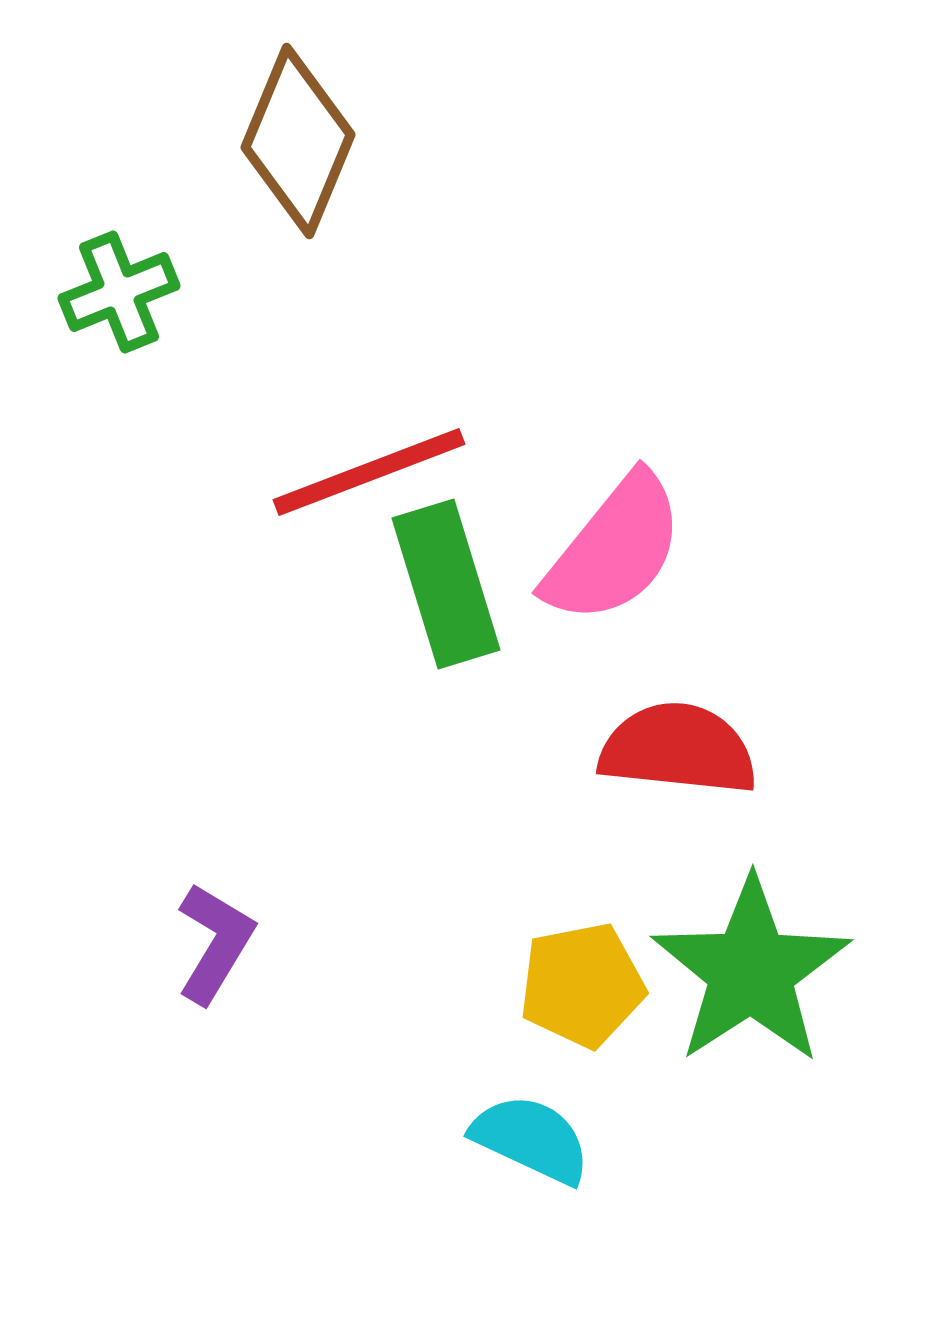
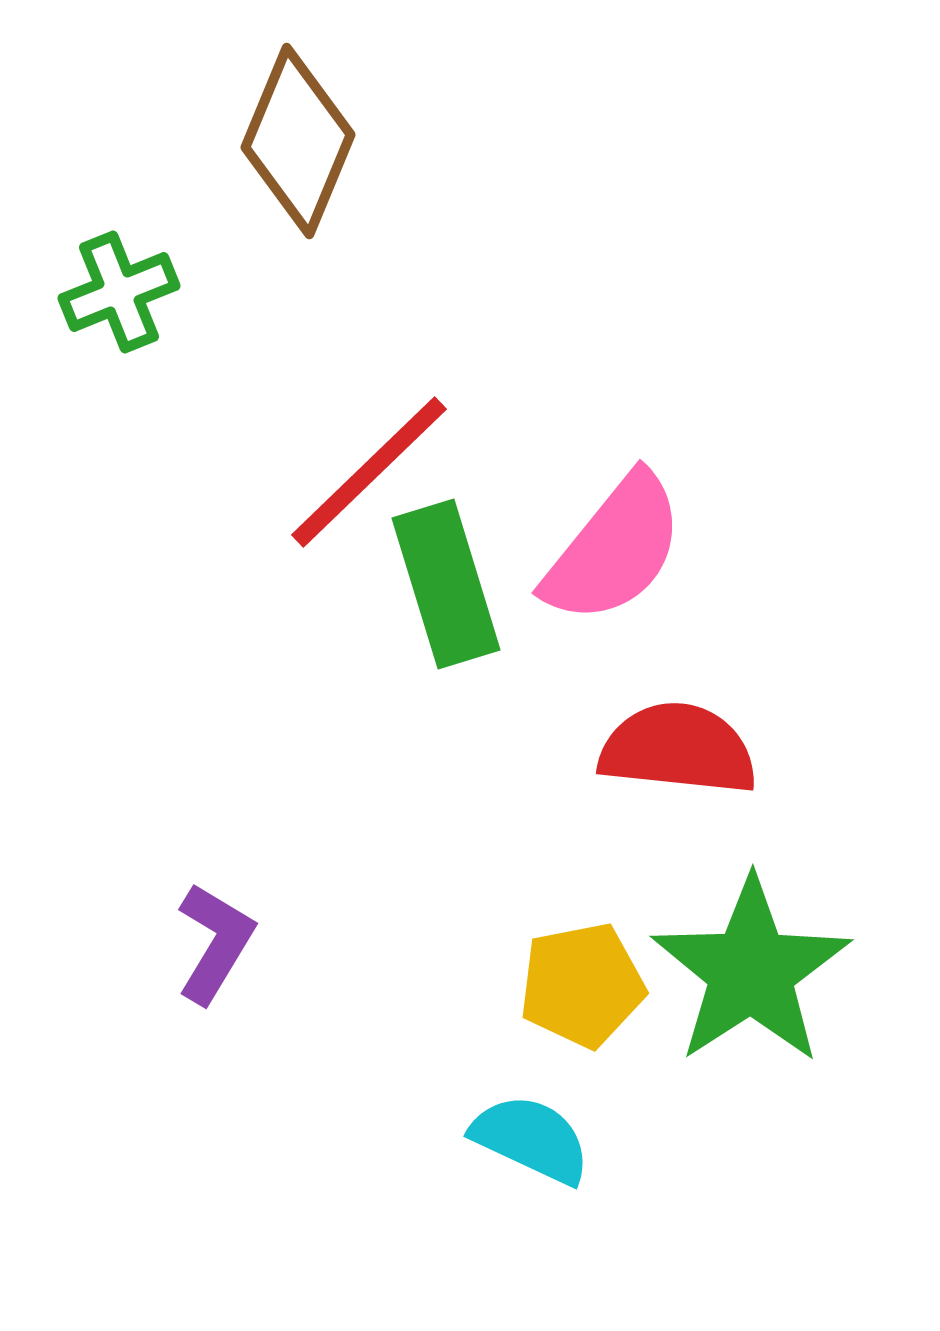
red line: rotated 23 degrees counterclockwise
